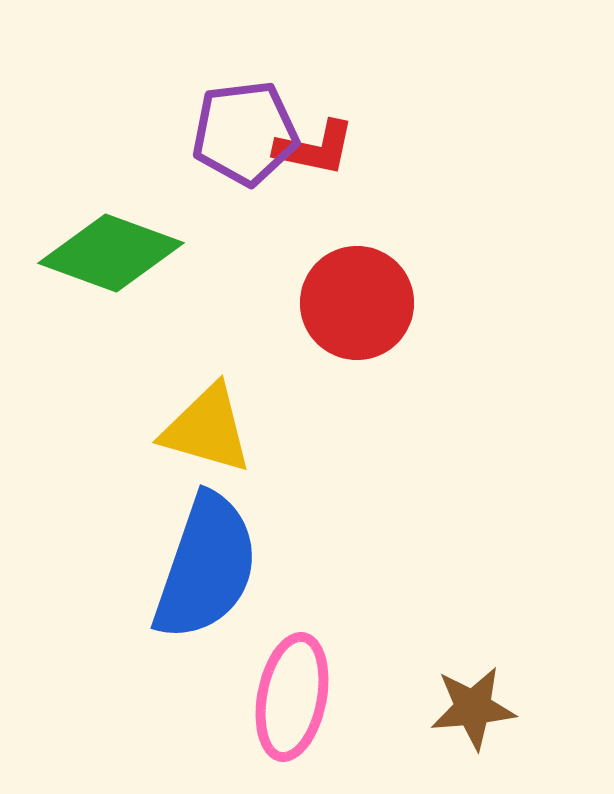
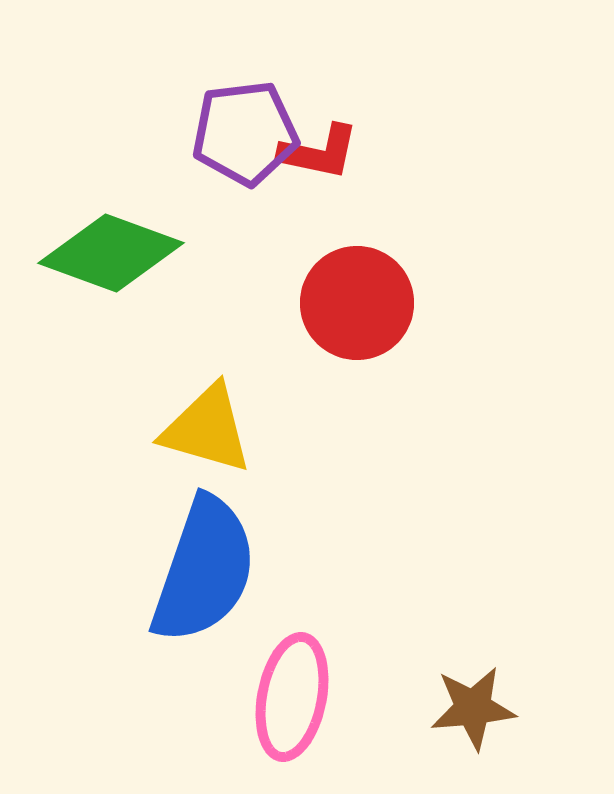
red L-shape: moved 4 px right, 4 px down
blue semicircle: moved 2 px left, 3 px down
